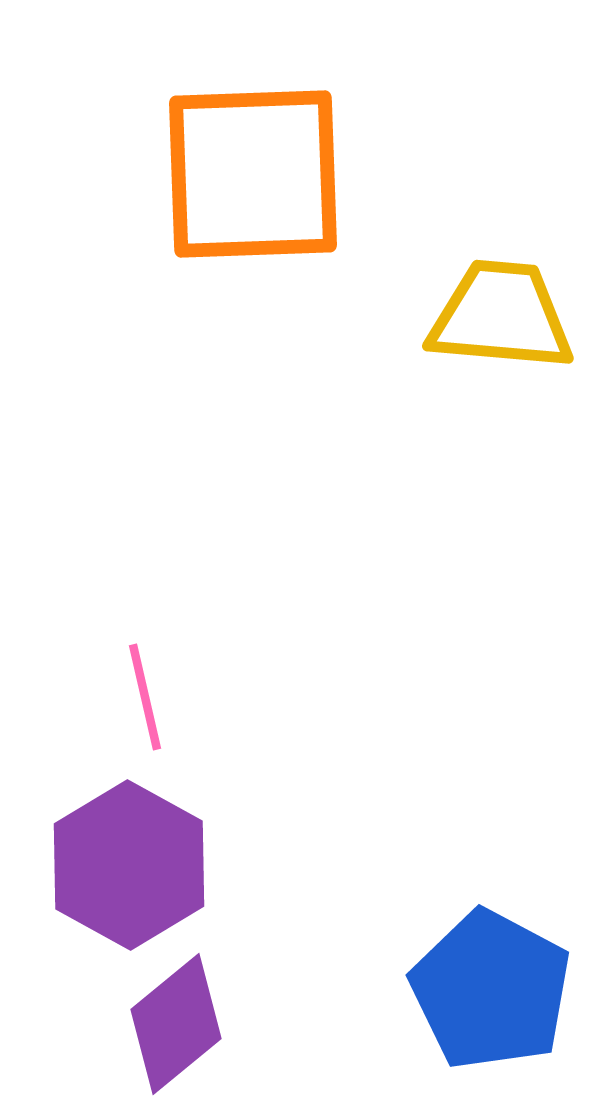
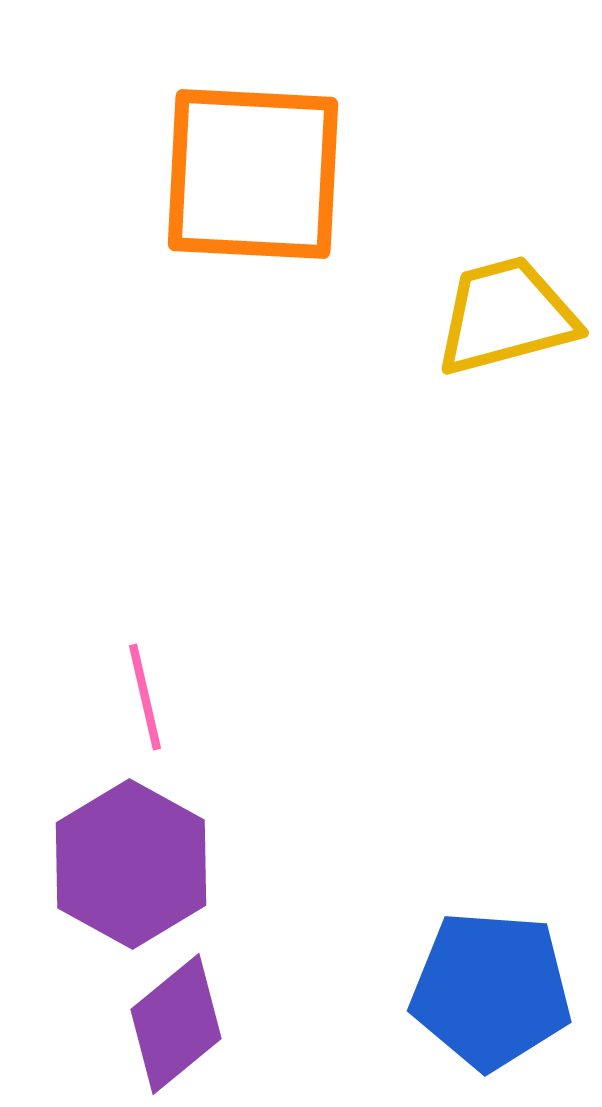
orange square: rotated 5 degrees clockwise
yellow trapezoid: moved 5 px right; rotated 20 degrees counterclockwise
purple hexagon: moved 2 px right, 1 px up
blue pentagon: rotated 24 degrees counterclockwise
